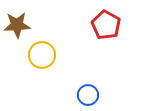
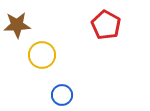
blue circle: moved 26 px left
